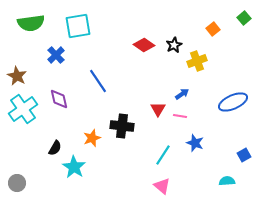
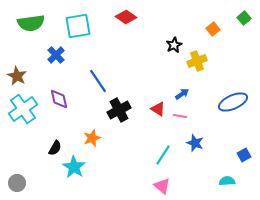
red diamond: moved 18 px left, 28 px up
red triangle: rotated 28 degrees counterclockwise
black cross: moved 3 px left, 16 px up; rotated 35 degrees counterclockwise
